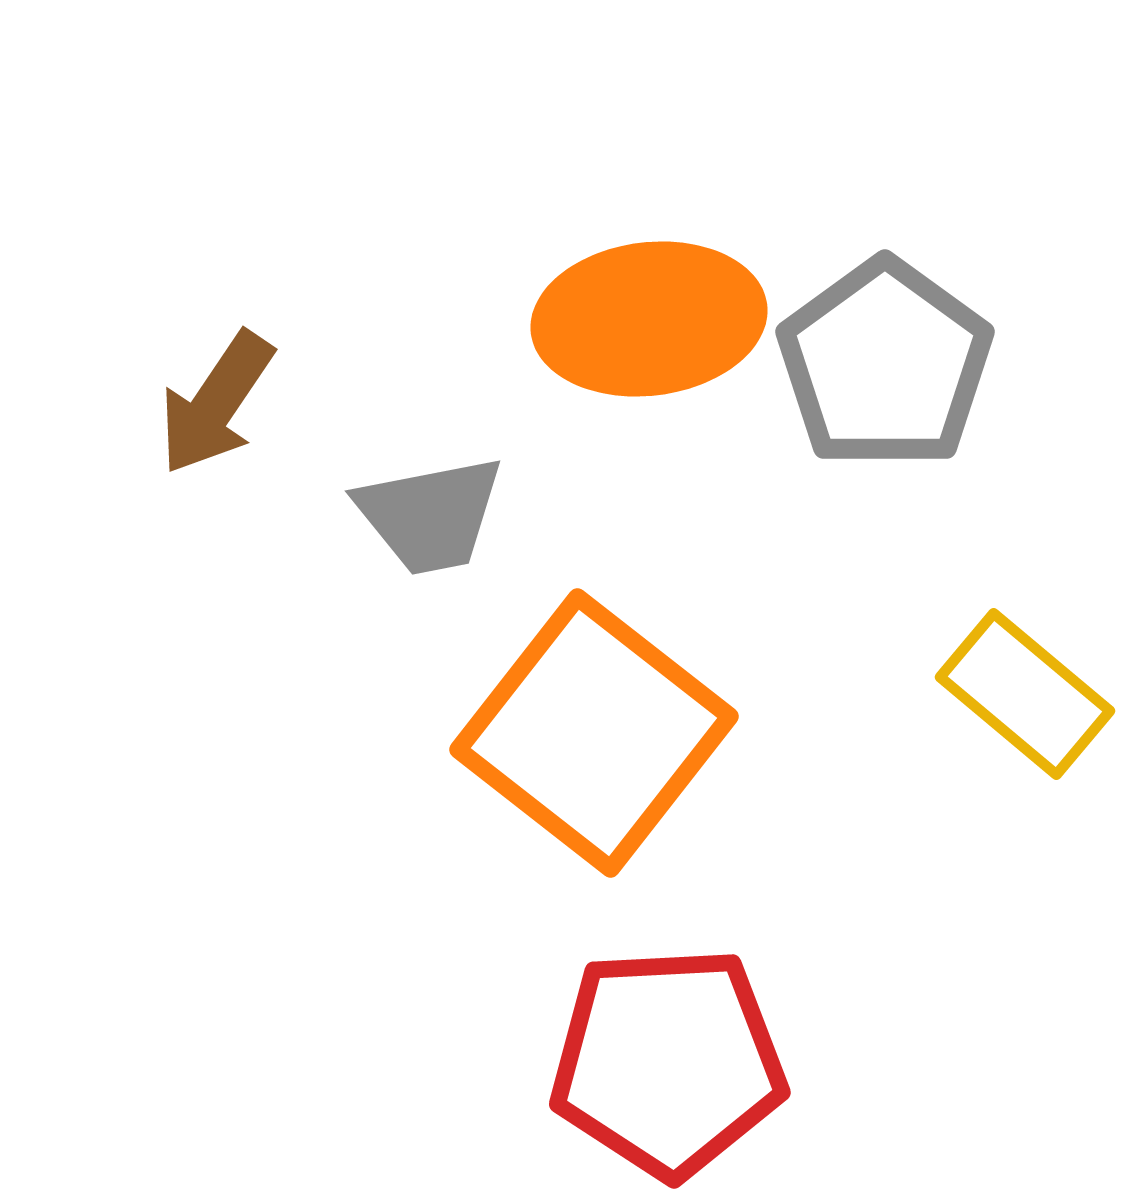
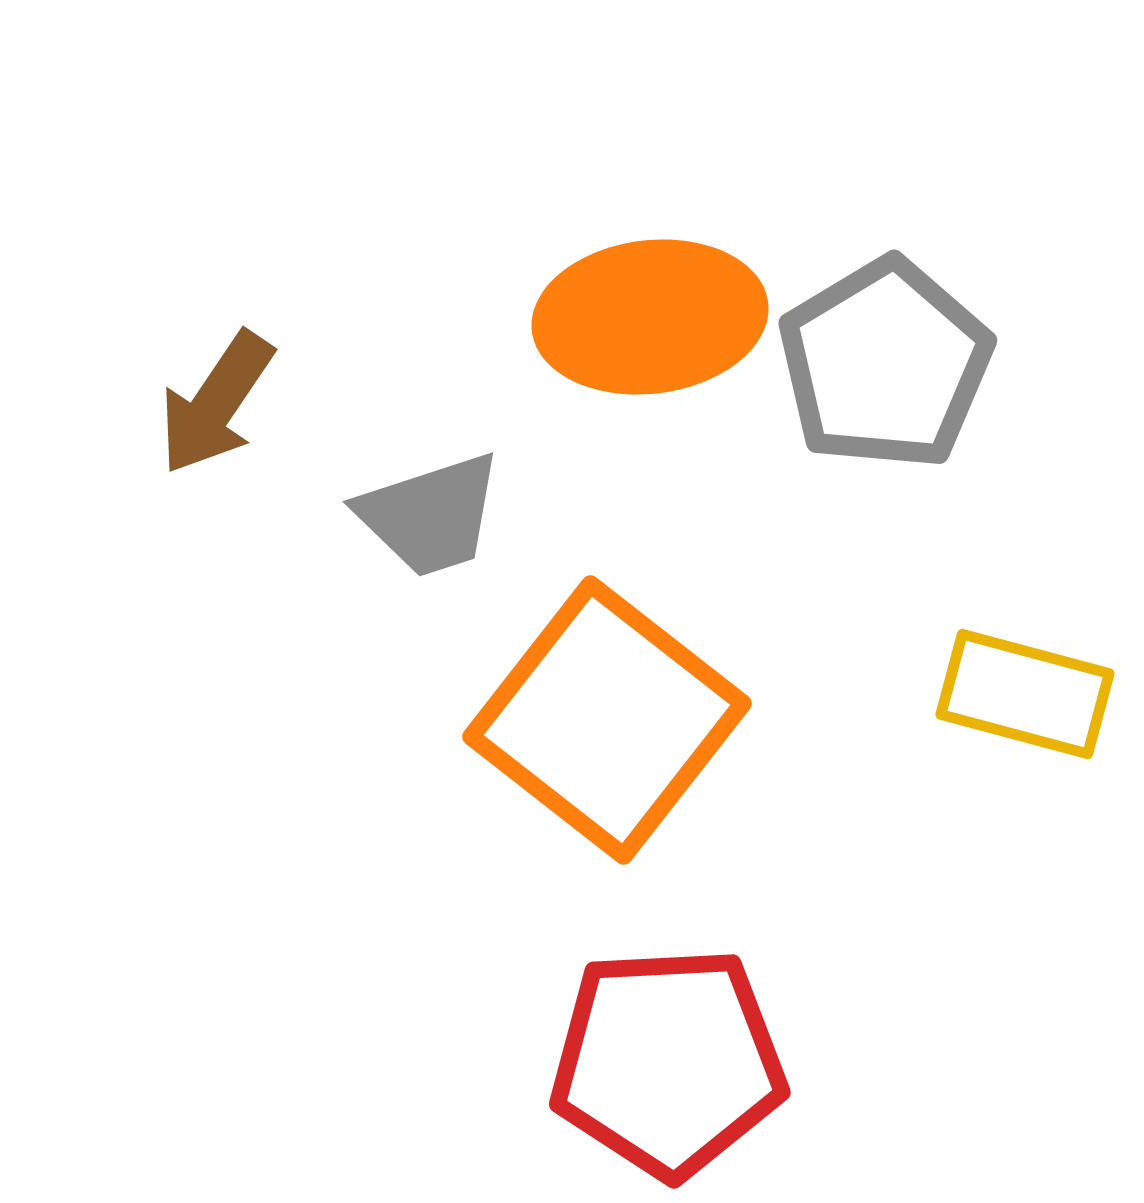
orange ellipse: moved 1 px right, 2 px up
gray pentagon: rotated 5 degrees clockwise
gray trapezoid: rotated 7 degrees counterclockwise
yellow rectangle: rotated 25 degrees counterclockwise
orange square: moved 13 px right, 13 px up
